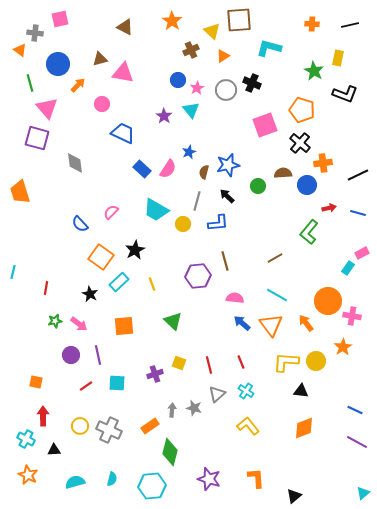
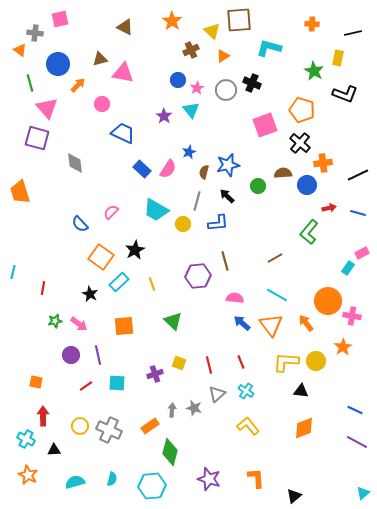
black line at (350, 25): moved 3 px right, 8 px down
red line at (46, 288): moved 3 px left
